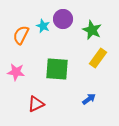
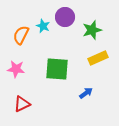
purple circle: moved 2 px right, 2 px up
green star: rotated 30 degrees clockwise
yellow rectangle: rotated 30 degrees clockwise
pink star: moved 3 px up
blue arrow: moved 3 px left, 6 px up
red triangle: moved 14 px left
